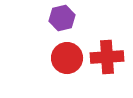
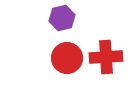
red cross: moved 1 px left
